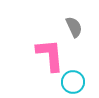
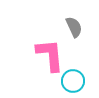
cyan circle: moved 1 px up
